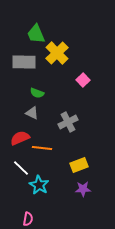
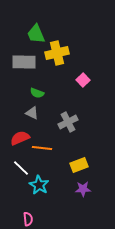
yellow cross: rotated 30 degrees clockwise
pink semicircle: rotated 16 degrees counterclockwise
